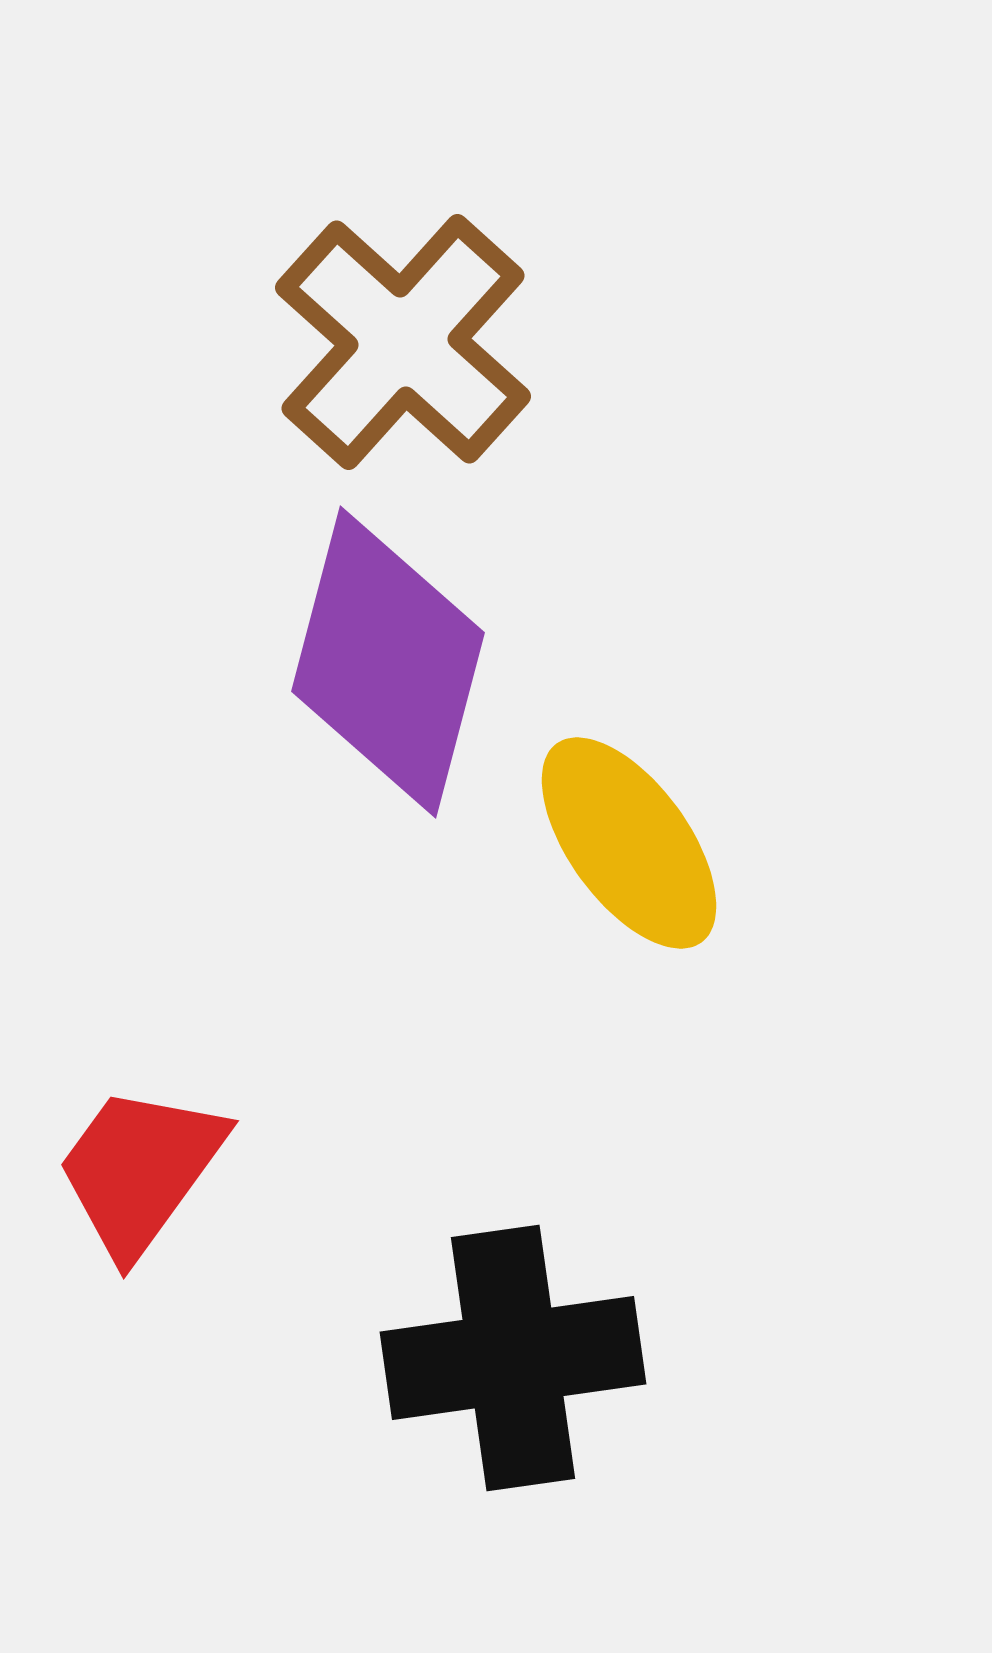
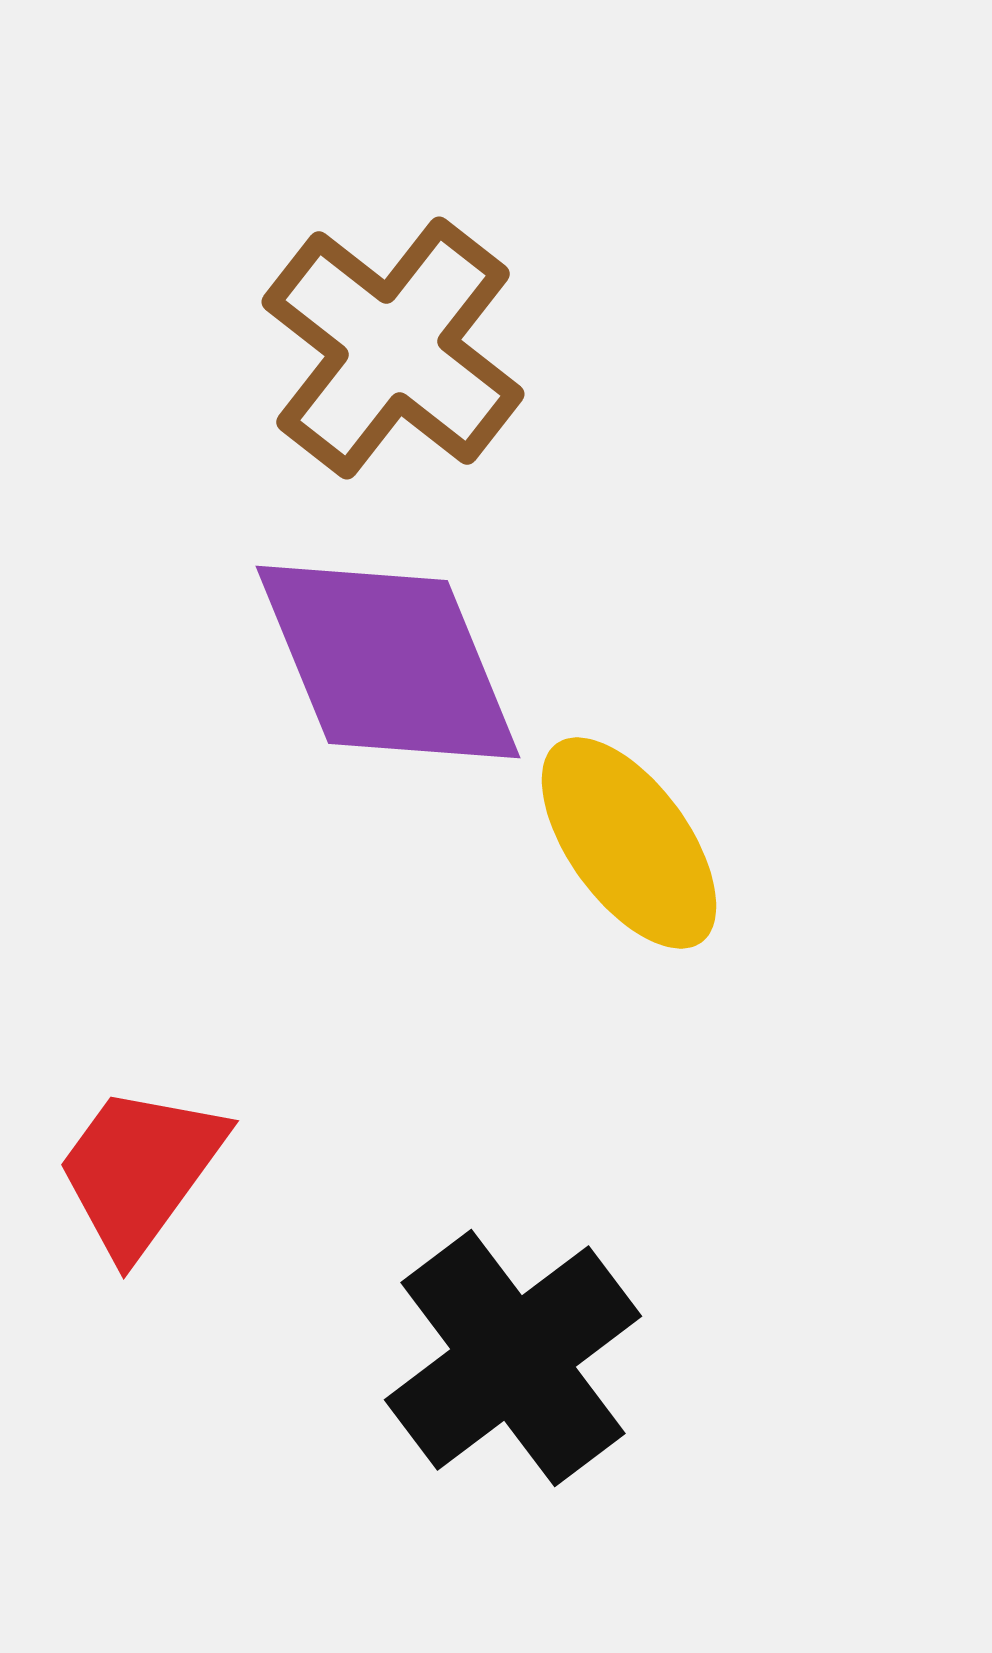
brown cross: moved 10 px left, 6 px down; rotated 4 degrees counterclockwise
purple diamond: rotated 37 degrees counterclockwise
black cross: rotated 29 degrees counterclockwise
